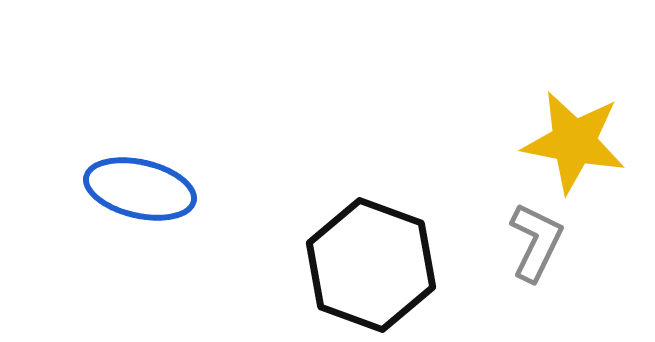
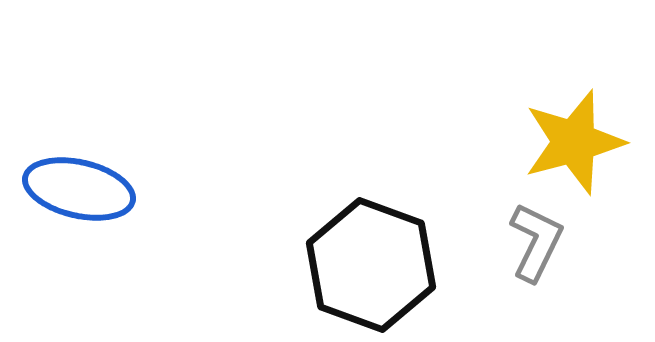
yellow star: rotated 26 degrees counterclockwise
blue ellipse: moved 61 px left
